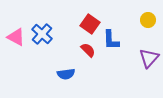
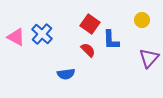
yellow circle: moved 6 px left
